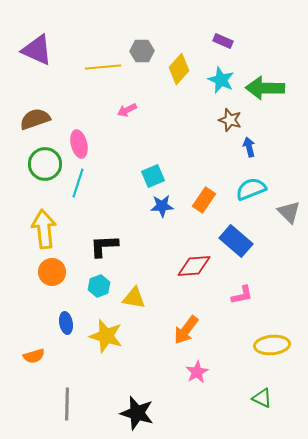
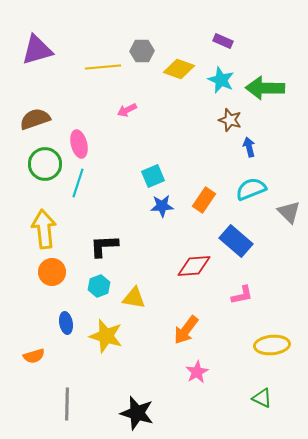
purple triangle: rotated 40 degrees counterclockwise
yellow diamond: rotated 68 degrees clockwise
